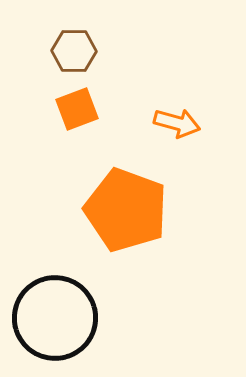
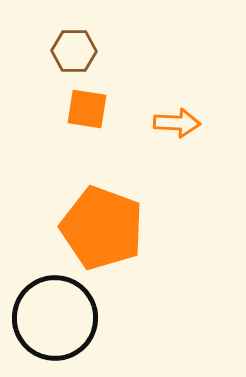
orange square: moved 10 px right; rotated 30 degrees clockwise
orange arrow: rotated 12 degrees counterclockwise
orange pentagon: moved 24 px left, 18 px down
